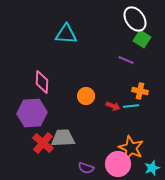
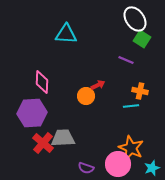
red arrow: moved 15 px left, 21 px up; rotated 48 degrees counterclockwise
